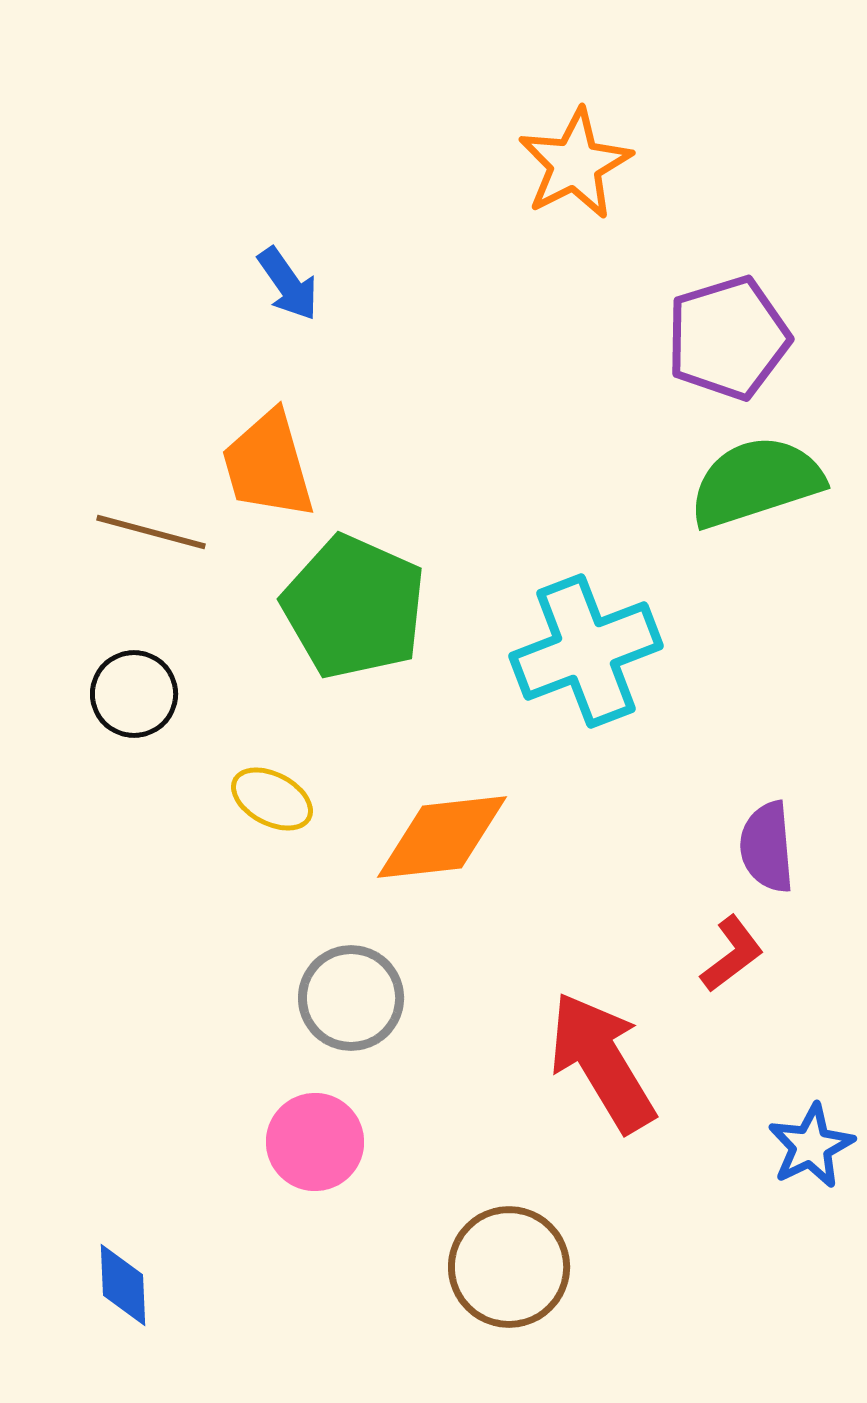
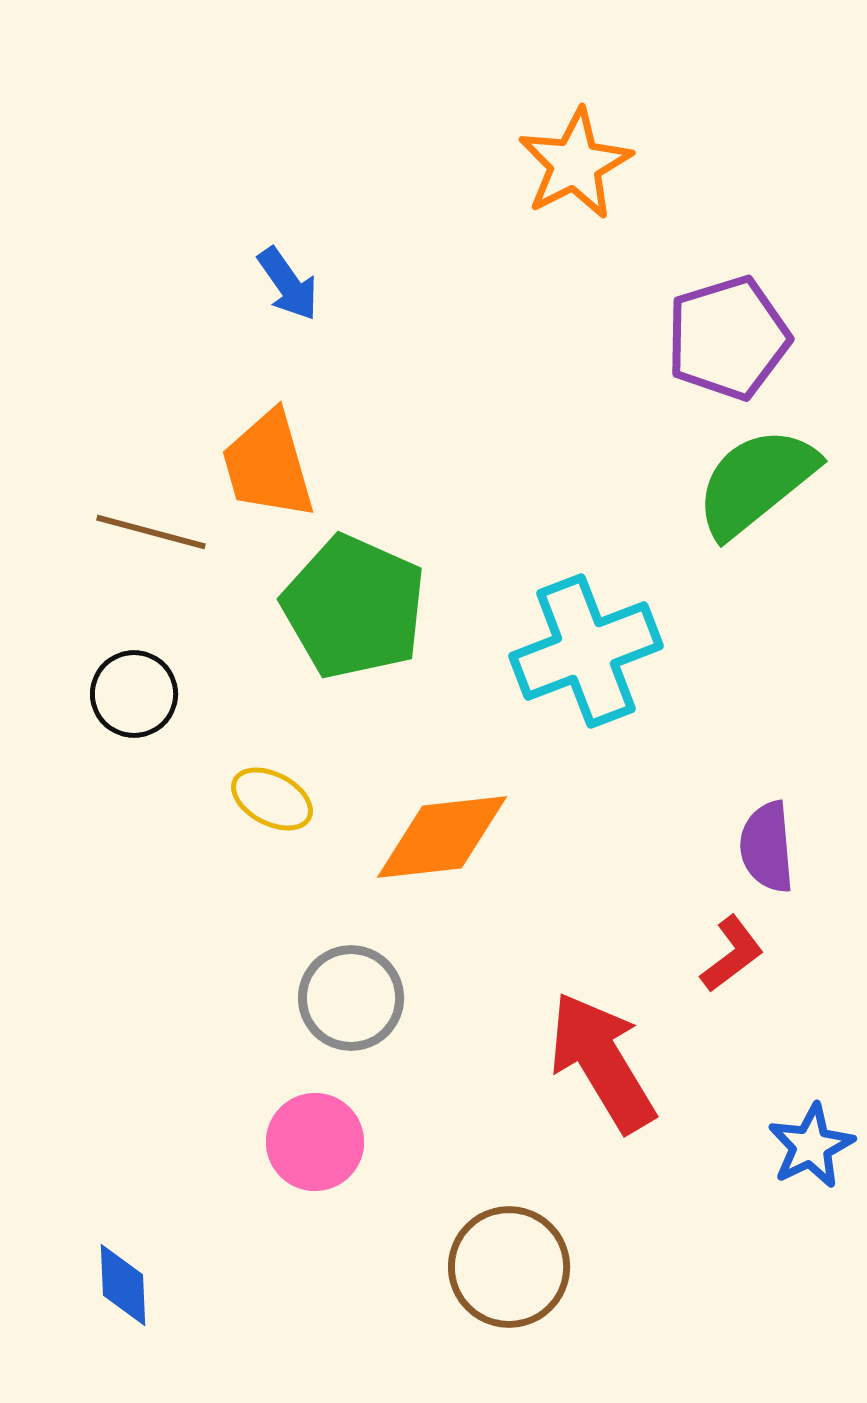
green semicircle: rotated 21 degrees counterclockwise
